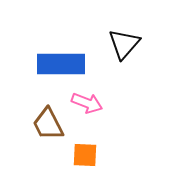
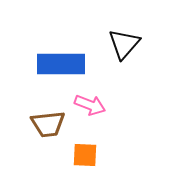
pink arrow: moved 3 px right, 2 px down
brown trapezoid: rotated 69 degrees counterclockwise
